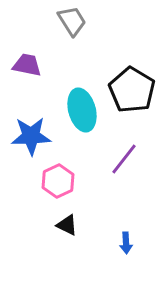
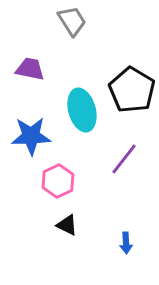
purple trapezoid: moved 3 px right, 4 px down
